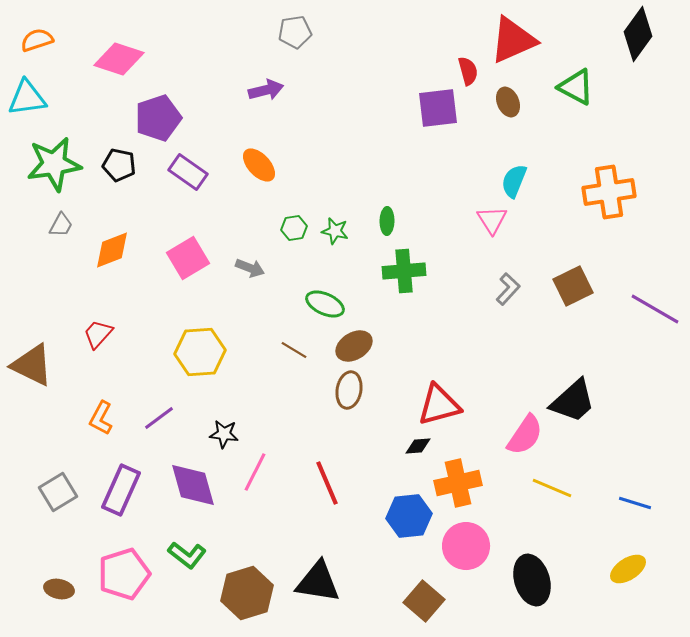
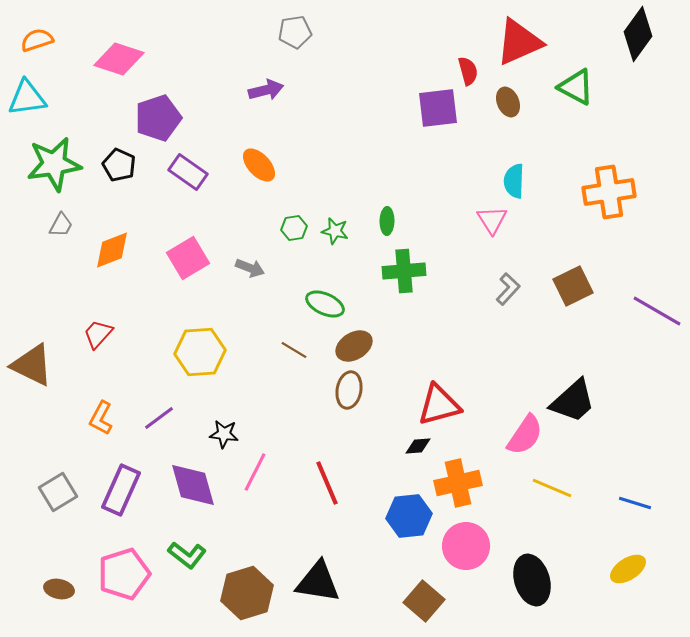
red triangle at (513, 40): moved 6 px right, 2 px down
black pentagon at (119, 165): rotated 12 degrees clockwise
cyan semicircle at (514, 181): rotated 20 degrees counterclockwise
purple line at (655, 309): moved 2 px right, 2 px down
